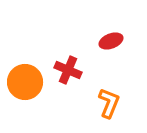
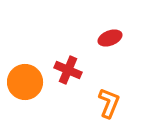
red ellipse: moved 1 px left, 3 px up
